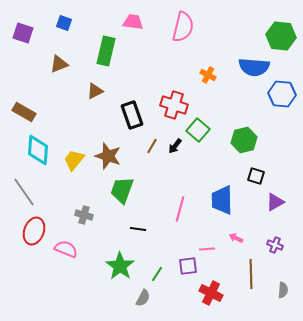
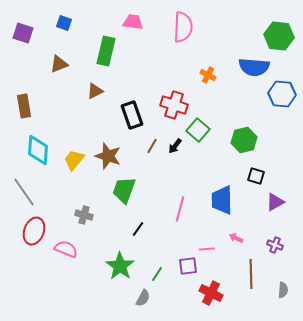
pink semicircle at (183, 27): rotated 12 degrees counterclockwise
green hexagon at (281, 36): moved 2 px left
brown rectangle at (24, 112): moved 6 px up; rotated 50 degrees clockwise
green trapezoid at (122, 190): moved 2 px right
black line at (138, 229): rotated 63 degrees counterclockwise
